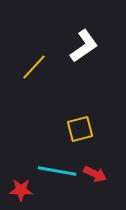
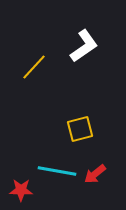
red arrow: rotated 115 degrees clockwise
